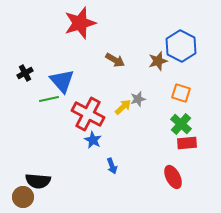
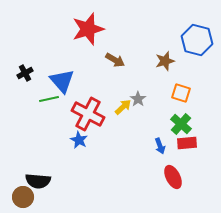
red star: moved 8 px right, 6 px down
blue hexagon: moved 16 px right, 6 px up; rotated 12 degrees counterclockwise
brown star: moved 7 px right
gray star: rotated 21 degrees counterclockwise
blue star: moved 14 px left
blue arrow: moved 48 px right, 20 px up
